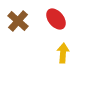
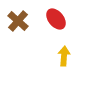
yellow arrow: moved 1 px right, 3 px down
